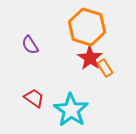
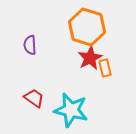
purple semicircle: rotated 30 degrees clockwise
red star: rotated 10 degrees clockwise
orange rectangle: rotated 18 degrees clockwise
cyan star: rotated 20 degrees counterclockwise
